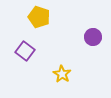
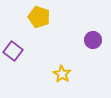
purple circle: moved 3 px down
purple square: moved 12 px left
